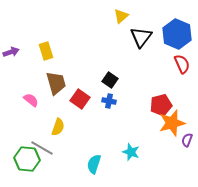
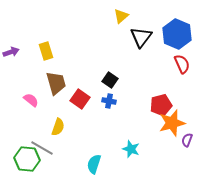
cyan star: moved 3 px up
